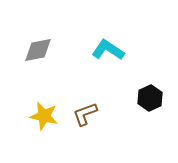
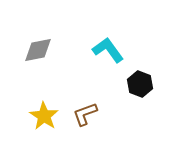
cyan L-shape: rotated 20 degrees clockwise
black hexagon: moved 10 px left, 14 px up; rotated 15 degrees counterclockwise
yellow star: rotated 20 degrees clockwise
